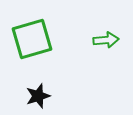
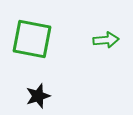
green square: rotated 27 degrees clockwise
